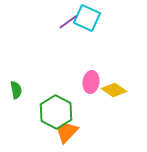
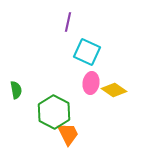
cyan square: moved 34 px down
purple line: rotated 42 degrees counterclockwise
pink ellipse: moved 1 px down
green hexagon: moved 2 px left
orange trapezoid: moved 1 px right, 2 px down; rotated 110 degrees clockwise
